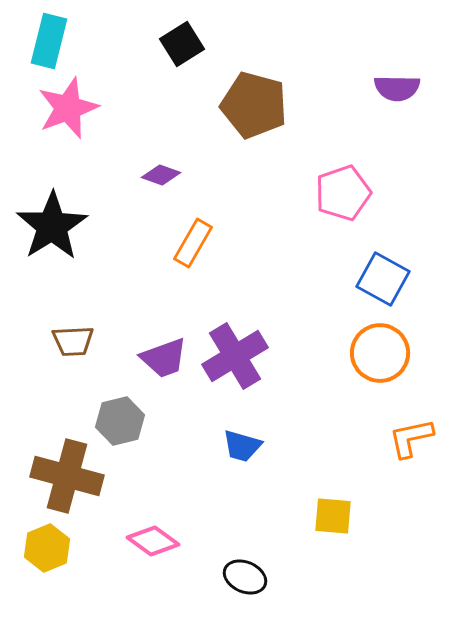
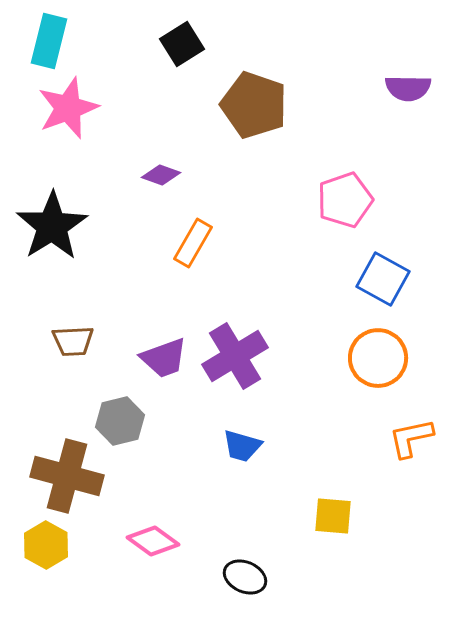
purple semicircle: moved 11 px right
brown pentagon: rotated 4 degrees clockwise
pink pentagon: moved 2 px right, 7 px down
orange circle: moved 2 px left, 5 px down
yellow hexagon: moved 1 px left, 3 px up; rotated 9 degrees counterclockwise
